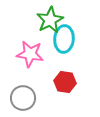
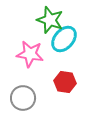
green star: rotated 24 degrees counterclockwise
cyan ellipse: rotated 36 degrees clockwise
